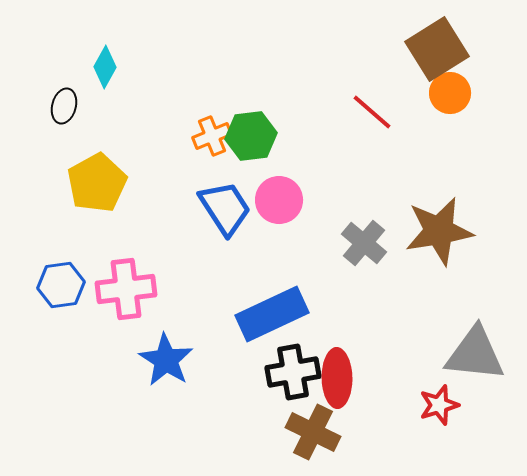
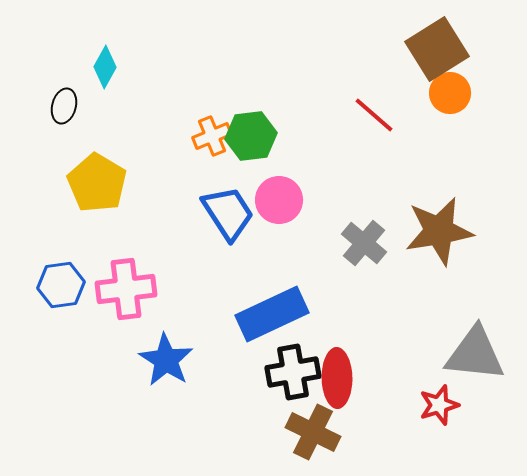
red line: moved 2 px right, 3 px down
yellow pentagon: rotated 12 degrees counterclockwise
blue trapezoid: moved 3 px right, 5 px down
